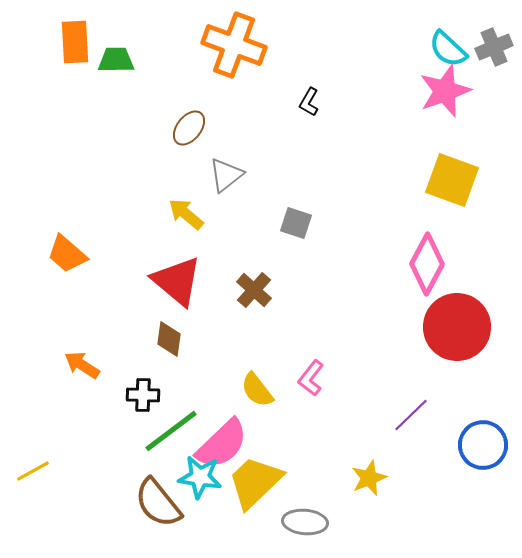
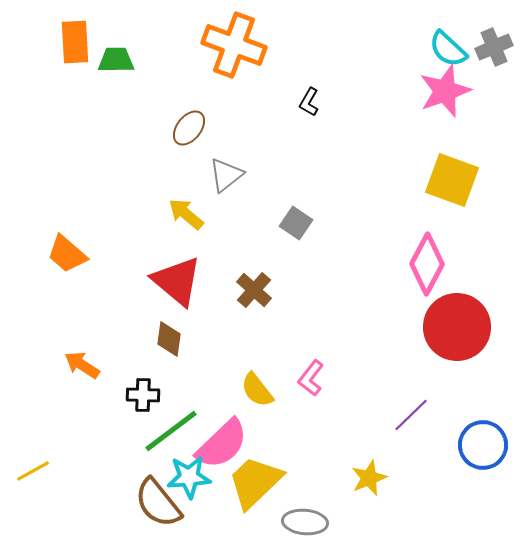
gray square: rotated 16 degrees clockwise
cyan star: moved 11 px left; rotated 12 degrees counterclockwise
